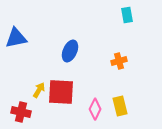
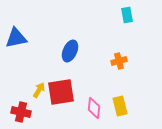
red square: rotated 12 degrees counterclockwise
pink diamond: moved 1 px left, 1 px up; rotated 20 degrees counterclockwise
